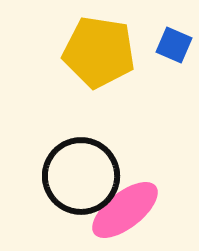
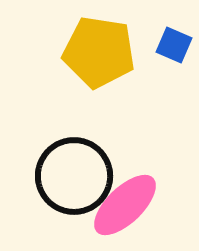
black circle: moved 7 px left
pink ellipse: moved 5 px up; rotated 6 degrees counterclockwise
